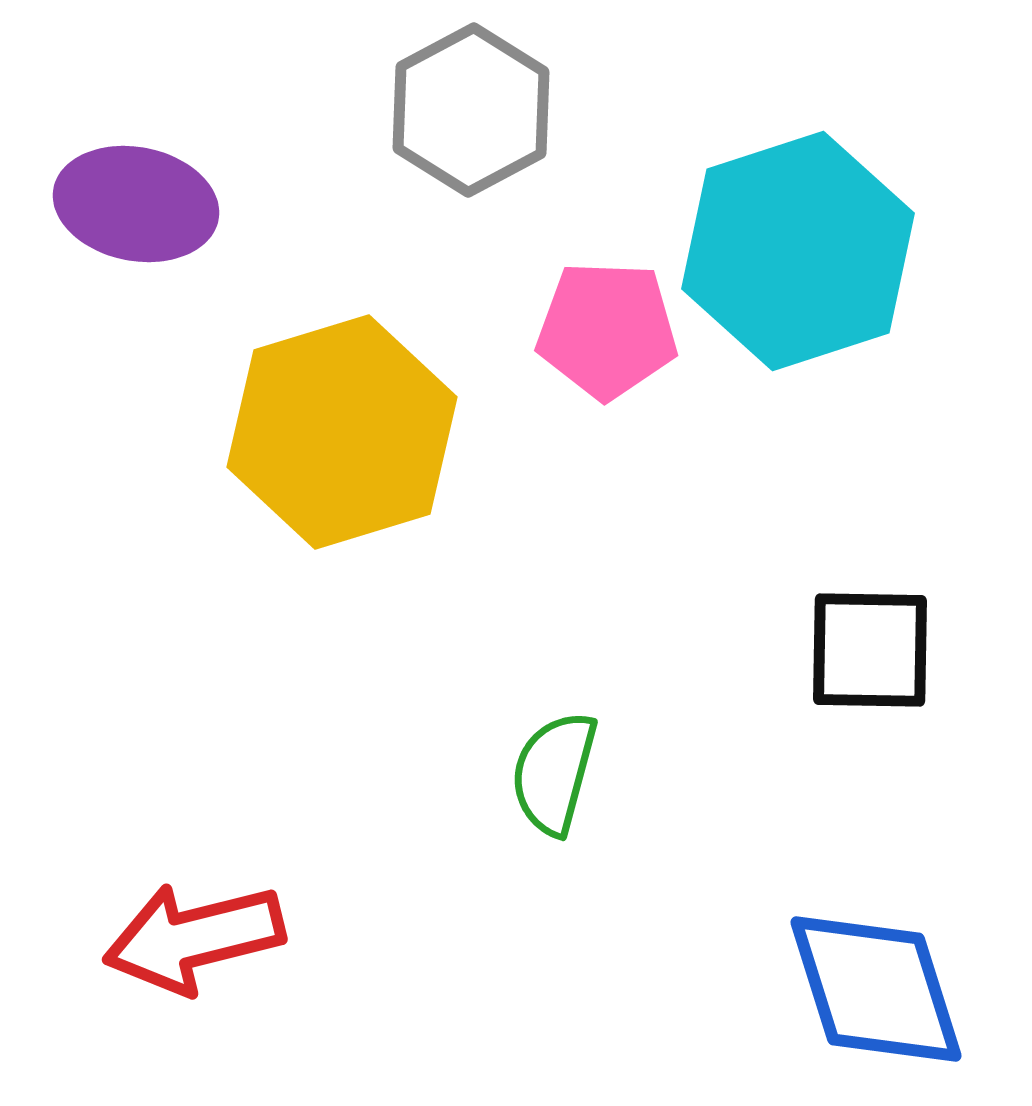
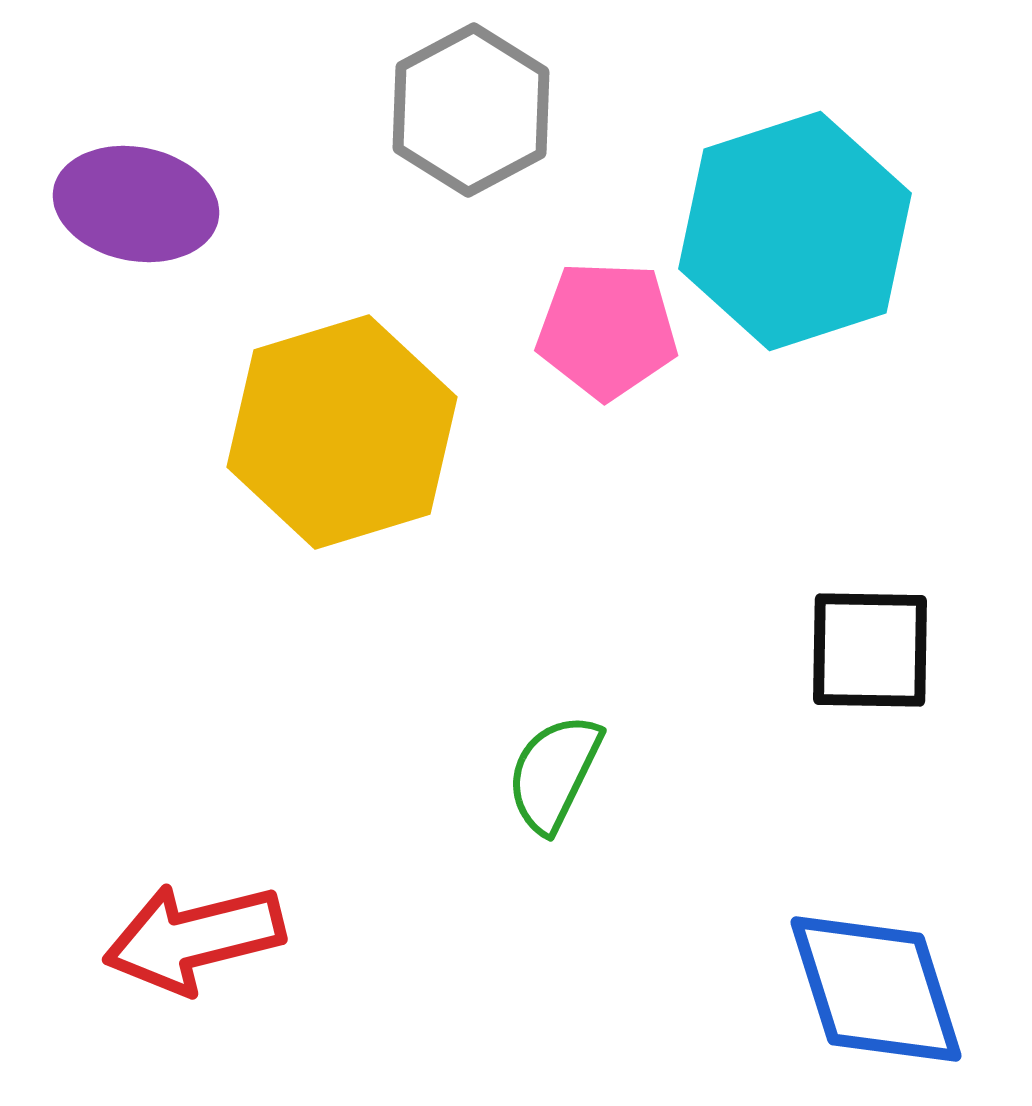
cyan hexagon: moved 3 px left, 20 px up
green semicircle: rotated 11 degrees clockwise
